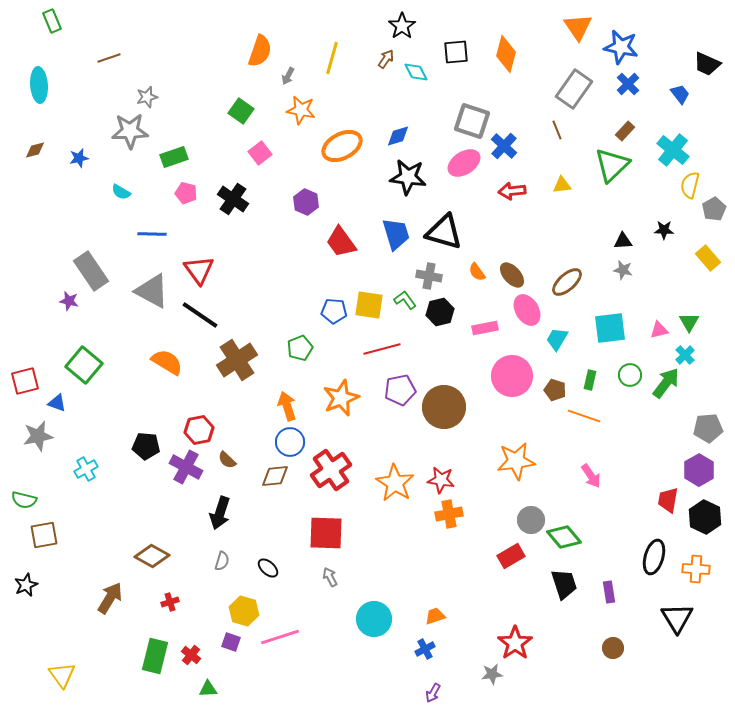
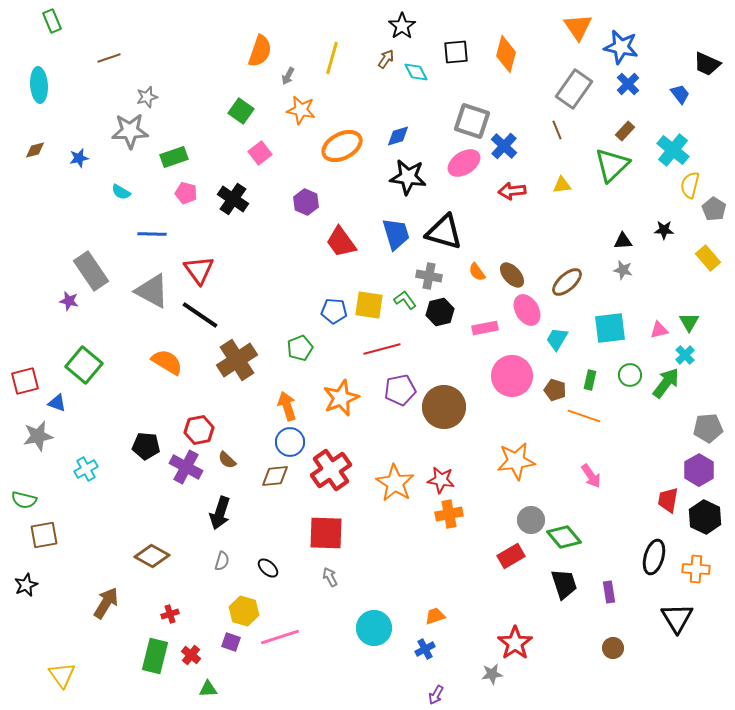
gray pentagon at (714, 209): rotated 10 degrees counterclockwise
brown arrow at (110, 598): moved 4 px left, 5 px down
red cross at (170, 602): moved 12 px down
cyan circle at (374, 619): moved 9 px down
purple arrow at (433, 693): moved 3 px right, 2 px down
